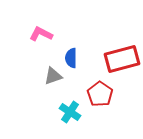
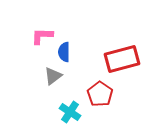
pink L-shape: moved 1 px right, 2 px down; rotated 25 degrees counterclockwise
blue semicircle: moved 7 px left, 6 px up
gray triangle: rotated 18 degrees counterclockwise
